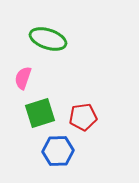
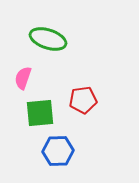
green square: rotated 12 degrees clockwise
red pentagon: moved 17 px up
